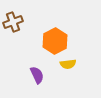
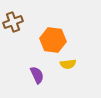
orange hexagon: moved 2 px left, 1 px up; rotated 25 degrees counterclockwise
